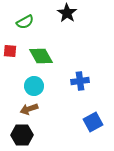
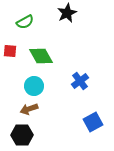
black star: rotated 12 degrees clockwise
blue cross: rotated 30 degrees counterclockwise
